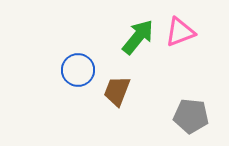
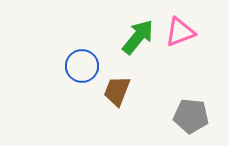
blue circle: moved 4 px right, 4 px up
